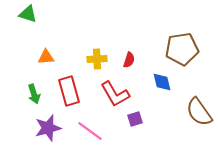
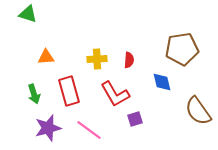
red semicircle: rotated 14 degrees counterclockwise
brown semicircle: moved 1 px left, 1 px up
pink line: moved 1 px left, 1 px up
